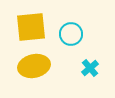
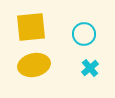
cyan circle: moved 13 px right
yellow ellipse: moved 1 px up
